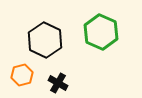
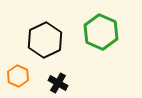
black hexagon: rotated 8 degrees clockwise
orange hexagon: moved 4 px left, 1 px down; rotated 20 degrees counterclockwise
